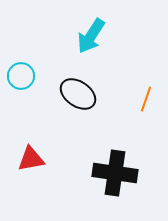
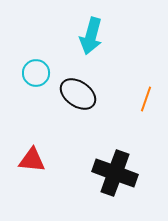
cyan arrow: rotated 18 degrees counterclockwise
cyan circle: moved 15 px right, 3 px up
red triangle: moved 1 px right, 1 px down; rotated 16 degrees clockwise
black cross: rotated 12 degrees clockwise
